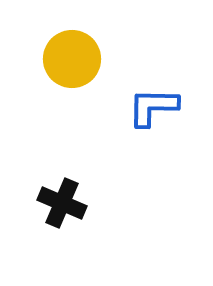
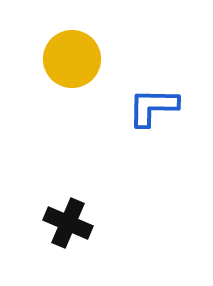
black cross: moved 6 px right, 20 px down
